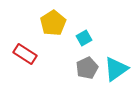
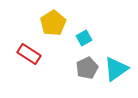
red rectangle: moved 4 px right
